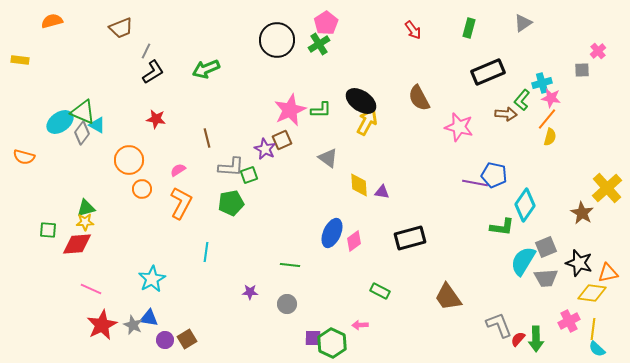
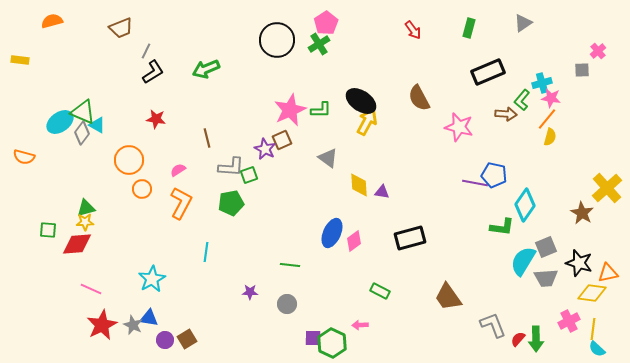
gray L-shape at (499, 325): moved 6 px left
